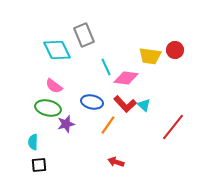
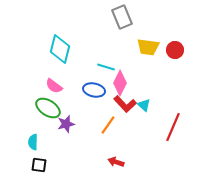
gray rectangle: moved 38 px right, 18 px up
cyan diamond: moved 3 px right, 1 px up; rotated 40 degrees clockwise
yellow trapezoid: moved 2 px left, 9 px up
cyan line: rotated 48 degrees counterclockwise
pink diamond: moved 6 px left, 5 px down; rotated 70 degrees counterclockwise
blue ellipse: moved 2 px right, 12 px up
green ellipse: rotated 20 degrees clockwise
red line: rotated 16 degrees counterclockwise
black square: rotated 14 degrees clockwise
